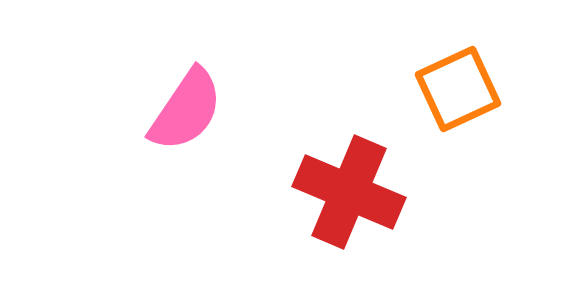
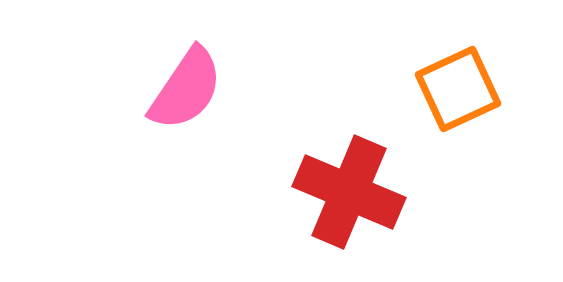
pink semicircle: moved 21 px up
